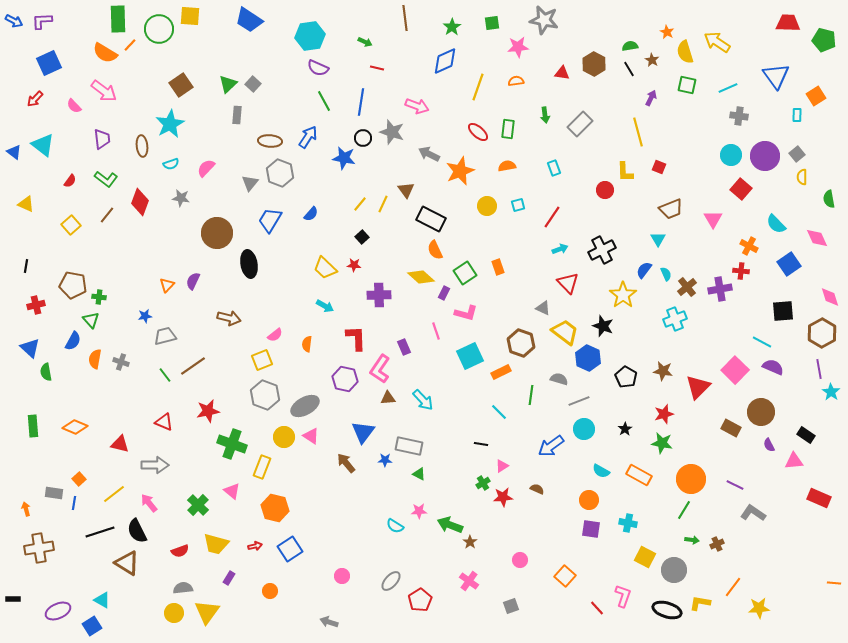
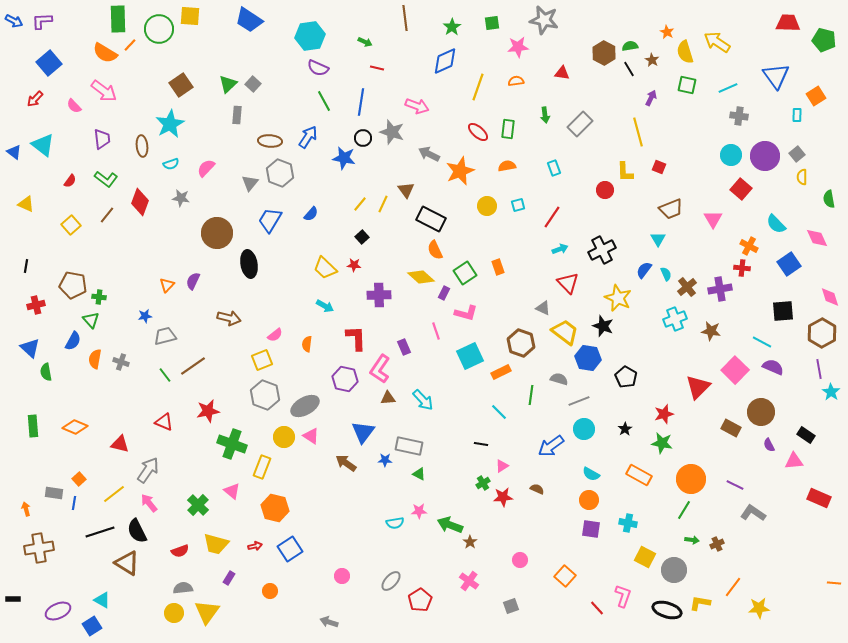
blue square at (49, 63): rotated 15 degrees counterclockwise
brown hexagon at (594, 64): moved 10 px right, 11 px up
red cross at (741, 271): moved 1 px right, 3 px up
yellow star at (623, 295): moved 5 px left, 3 px down; rotated 12 degrees counterclockwise
blue hexagon at (588, 358): rotated 15 degrees counterclockwise
brown star at (663, 371): moved 48 px right, 40 px up
brown arrow at (346, 463): rotated 15 degrees counterclockwise
gray arrow at (155, 465): moved 7 px left, 5 px down; rotated 56 degrees counterclockwise
cyan semicircle at (601, 471): moved 10 px left, 3 px down
cyan semicircle at (395, 526): moved 3 px up; rotated 42 degrees counterclockwise
